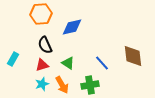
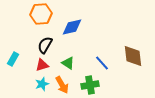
black semicircle: rotated 54 degrees clockwise
